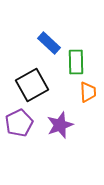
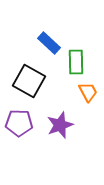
black square: moved 3 px left, 4 px up; rotated 32 degrees counterclockwise
orange trapezoid: rotated 25 degrees counterclockwise
purple pentagon: rotated 28 degrees clockwise
